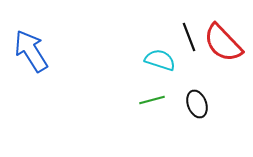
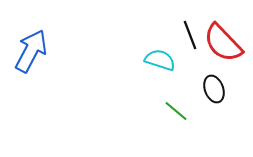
black line: moved 1 px right, 2 px up
blue arrow: rotated 60 degrees clockwise
green line: moved 24 px right, 11 px down; rotated 55 degrees clockwise
black ellipse: moved 17 px right, 15 px up
